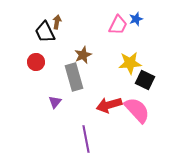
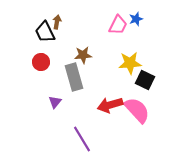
brown star: rotated 18 degrees clockwise
red circle: moved 5 px right
red arrow: moved 1 px right
purple line: moved 4 px left; rotated 20 degrees counterclockwise
